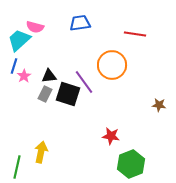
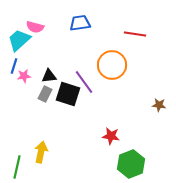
pink star: rotated 24 degrees clockwise
